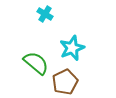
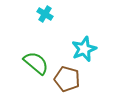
cyan star: moved 12 px right, 1 px down
brown pentagon: moved 2 px right, 3 px up; rotated 30 degrees counterclockwise
